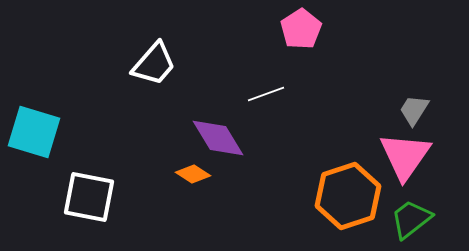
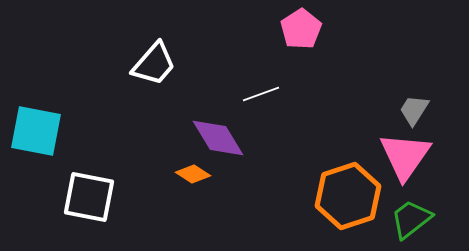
white line: moved 5 px left
cyan square: moved 2 px right, 1 px up; rotated 6 degrees counterclockwise
